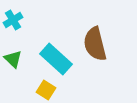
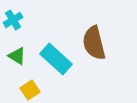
brown semicircle: moved 1 px left, 1 px up
green triangle: moved 4 px right, 3 px up; rotated 12 degrees counterclockwise
yellow square: moved 16 px left; rotated 24 degrees clockwise
